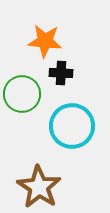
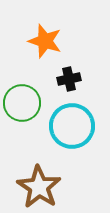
orange star: rotated 12 degrees clockwise
black cross: moved 8 px right, 6 px down; rotated 15 degrees counterclockwise
green circle: moved 9 px down
